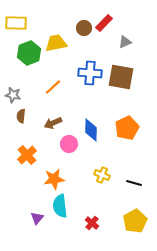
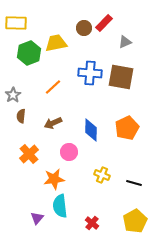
gray star: rotated 28 degrees clockwise
pink circle: moved 8 px down
orange cross: moved 2 px right, 1 px up
